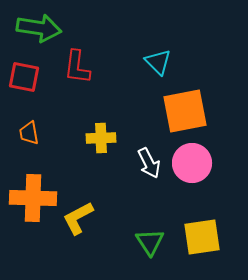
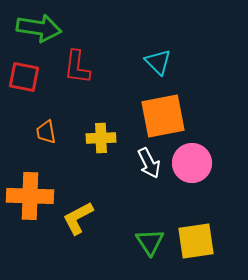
orange square: moved 22 px left, 5 px down
orange trapezoid: moved 17 px right, 1 px up
orange cross: moved 3 px left, 2 px up
yellow square: moved 6 px left, 4 px down
